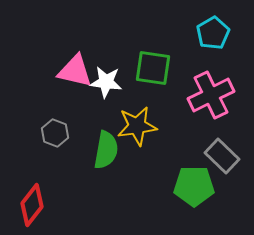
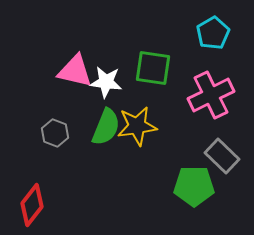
green semicircle: moved 23 px up; rotated 12 degrees clockwise
